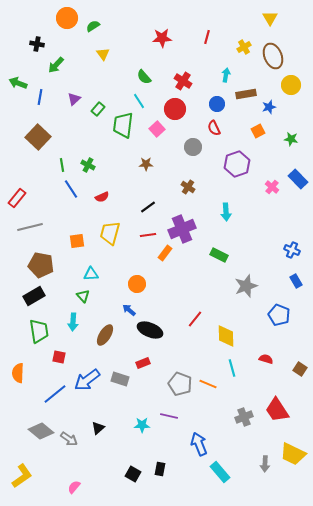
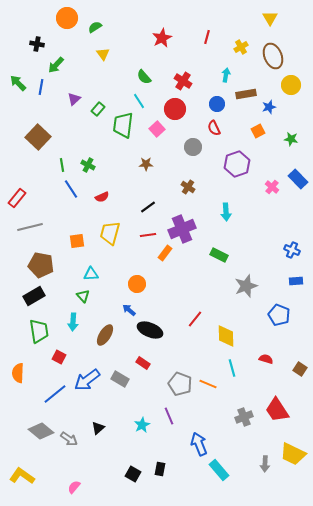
green semicircle at (93, 26): moved 2 px right, 1 px down
red star at (162, 38): rotated 24 degrees counterclockwise
yellow cross at (244, 47): moved 3 px left
green arrow at (18, 83): rotated 24 degrees clockwise
blue line at (40, 97): moved 1 px right, 10 px up
blue rectangle at (296, 281): rotated 64 degrees counterclockwise
red square at (59, 357): rotated 16 degrees clockwise
red rectangle at (143, 363): rotated 56 degrees clockwise
gray rectangle at (120, 379): rotated 12 degrees clockwise
purple line at (169, 416): rotated 54 degrees clockwise
cyan star at (142, 425): rotated 28 degrees counterclockwise
cyan rectangle at (220, 472): moved 1 px left, 2 px up
yellow L-shape at (22, 476): rotated 110 degrees counterclockwise
